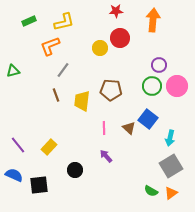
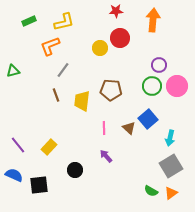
blue square: rotated 12 degrees clockwise
